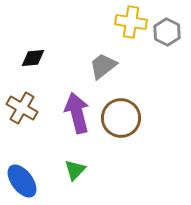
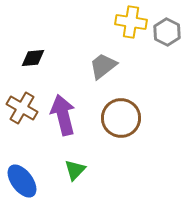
purple arrow: moved 14 px left, 2 px down
